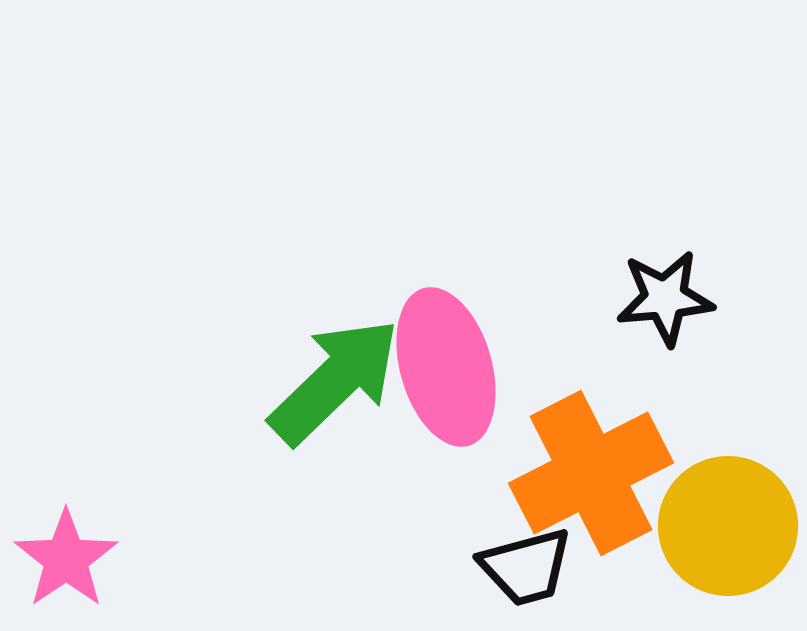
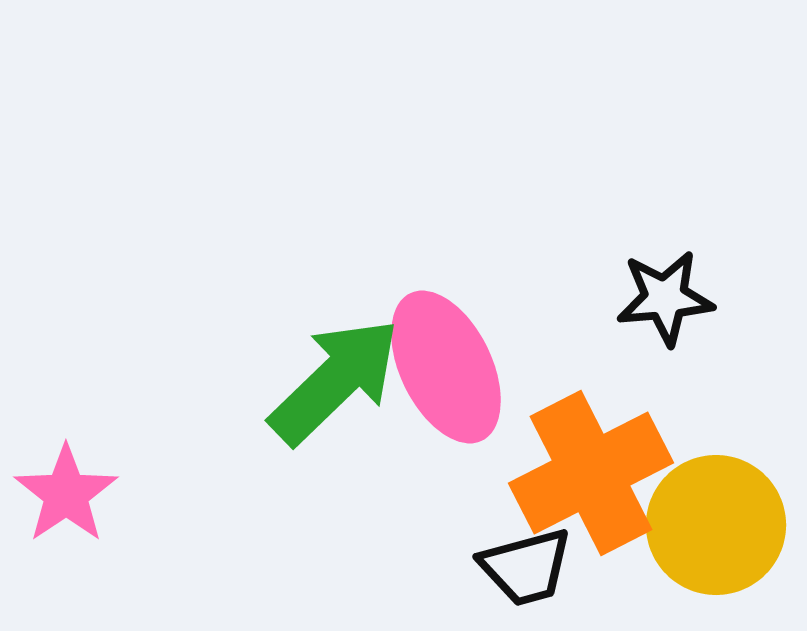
pink ellipse: rotated 10 degrees counterclockwise
yellow circle: moved 12 px left, 1 px up
pink star: moved 65 px up
